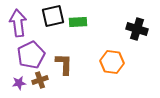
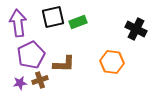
black square: moved 1 px down
green rectangle: rotated 18 degrees counterclockwise
black cross: moved 1 px left; rotated 10 degrees clockwise
brown L-shape: rotated 90 degrees clockwise
purple star: moved 1 px right
